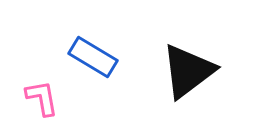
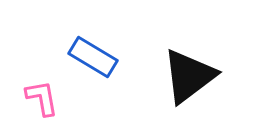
black triangle: moved 1 px right, 5 px down
